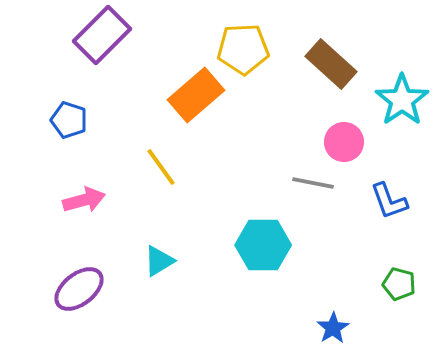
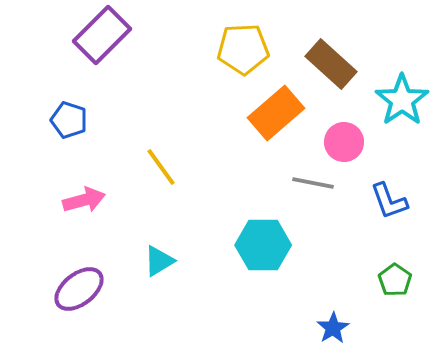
orange rectangle: moved 80 px right, 18 px down
green pentagon: moved 4 px left, 4 px up; rotated 20 degrees clockwise
